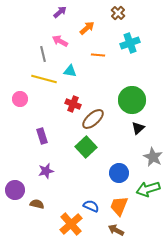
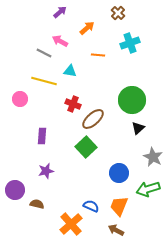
gray line: moved 1 px right, 1 px up; rotated 49 degrees counterclockwise
yellow line: moved 2 px down
purple rectangle: rotated 21 degrees clockwise
